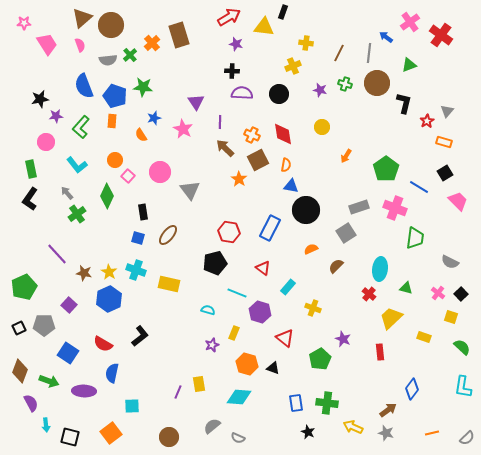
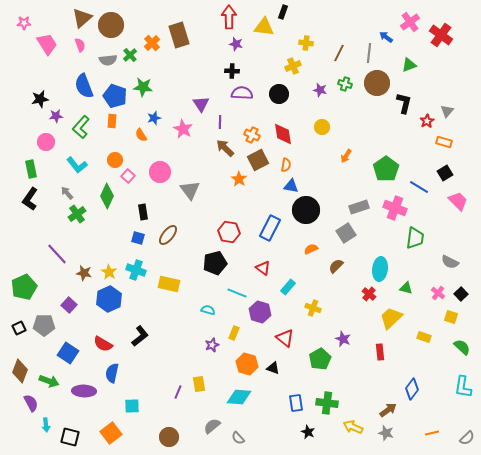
red arrow at (229, 17): rotated 60 degrees counterclockwise
purple triangle at (196, 102): moved 5 px right, 2 px down
gray semicircle at (238, 438): rotated 24 degrees clockwise
